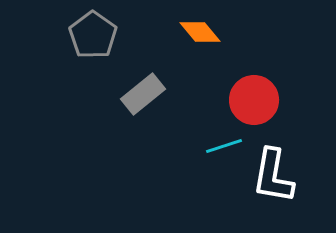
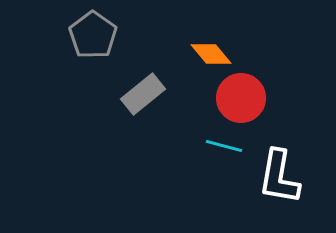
orange diamond: moved 11 px right, 22 px down
red circle: moved 13 px left, 2 px up
cyan line: rotated 33 degrees clockwise
white L-shape: moved 6 px right, 1 px down
